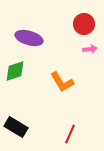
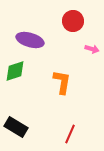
red circle: moved 11 px left, 3 px up
purple ellipse: moved 1 px right, 2 px down
pink arrow: moved 2 px right; rotated 24 degrees clockwise
orange L-shape: rotated 140 degrees counterclockwise
